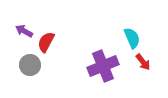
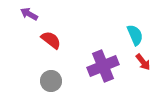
purple arrow: moved 5 px right, 17 px up
cyan semicircle: moved 3 px right, 3 px up
red semicircle: moved 5 px right, 2 px up; rotated 100 degrees clockwise
gray circle: moved 21 px right, 16 px down
